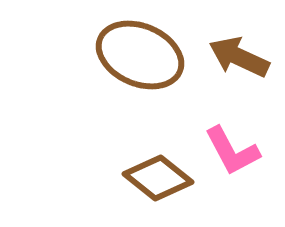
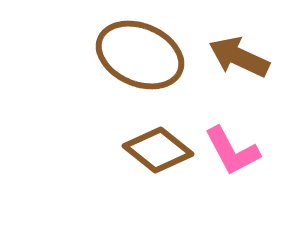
brown diamond: moved 28 px up
